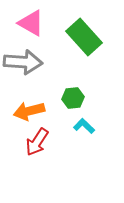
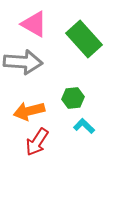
pink triangle: moved 3 px right, 1 px down
green rectangle: moved 2 px down
